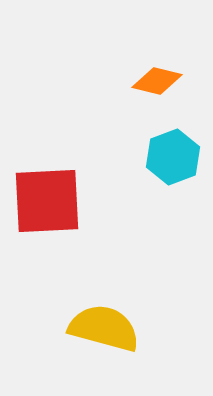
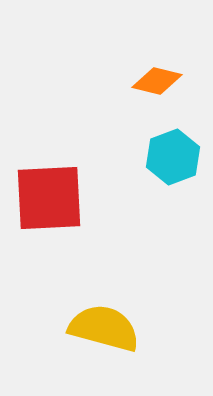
red square: moved 2 px right, 3 px up
